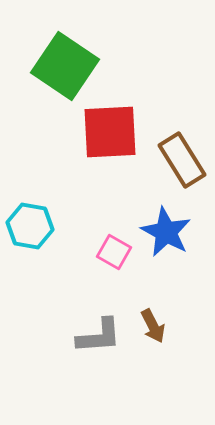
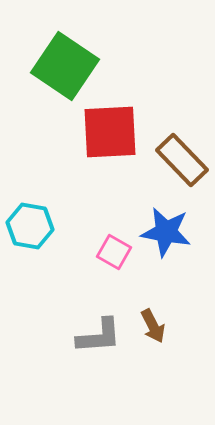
brown rectangle: rotated 12 degrees counterclockwise
blue star: rotated 18 degrees counterclockwise
